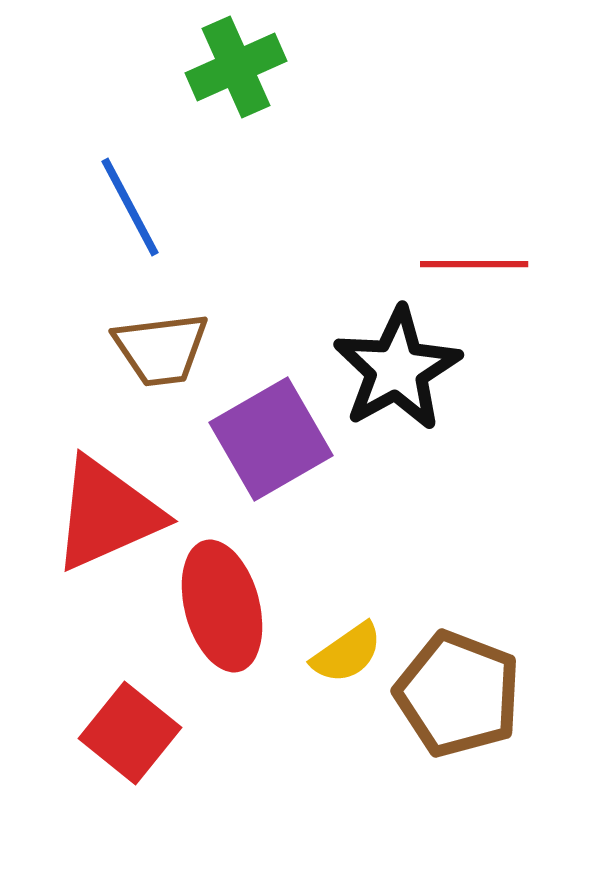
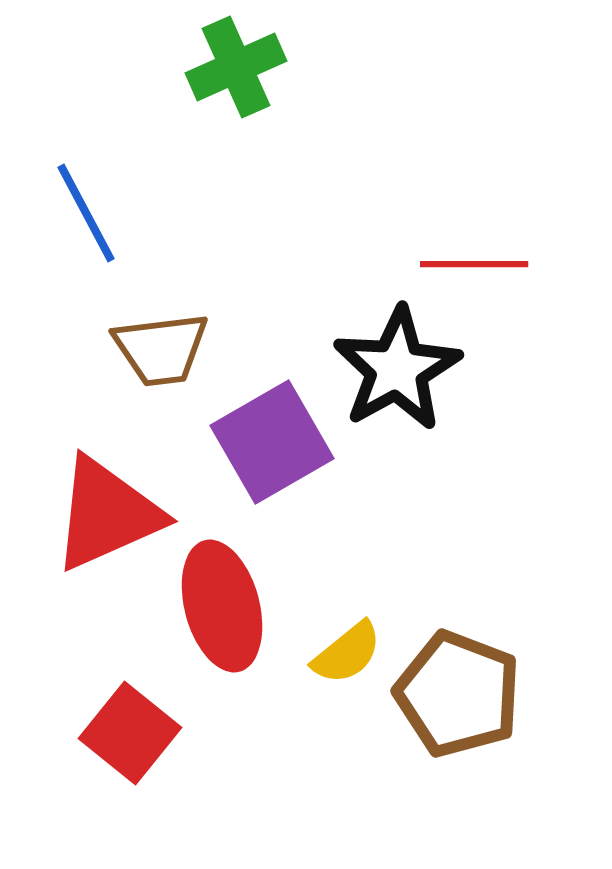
blue line: moved 44 px left, 6 px down
purple square: moved 1 px right, 3 px down
yellow semicircle: rotated 4 degrees counterclockwise
